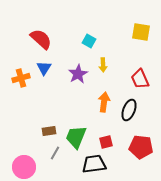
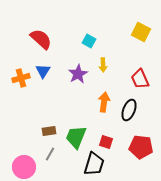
yellow square: rotated 18 degrees clockwise
blue triangle: moved 1 px left, 3 px down
red square: rotated 32 degrees clockwise
gray line: moved 5 px left, 1 px down
black trapezoid: rotated 115 degrees clockwise
